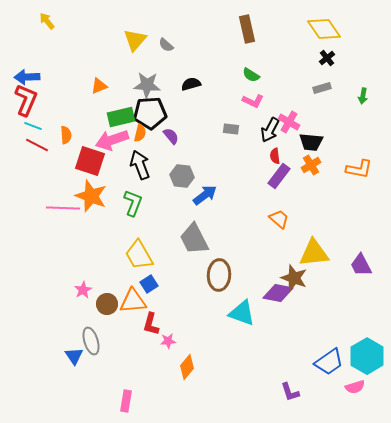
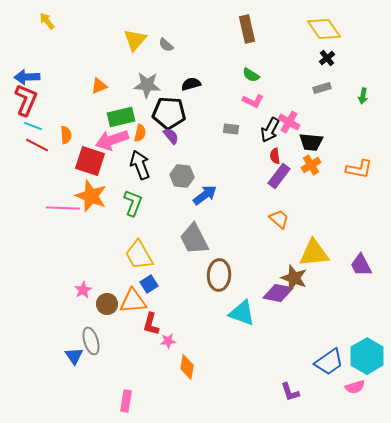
black pentagon at (150, 113): moved 19 px right; rotated 8 degrees clockwise
orange diamond at (187, 367): rotated 30 degrees counterclockwise
